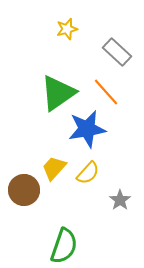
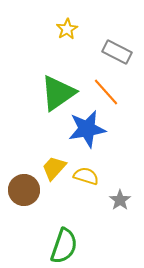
yellow star: rotated 15 degrees counterclockwise
gray rectangle: rotated 16 degrees counterclockwise
yellow semicircle: moved 2 px left, 3 px down; rotated 115 degrees counterclockwise
